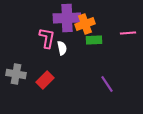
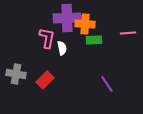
orange cross: rotated 24 degrees clockwise
